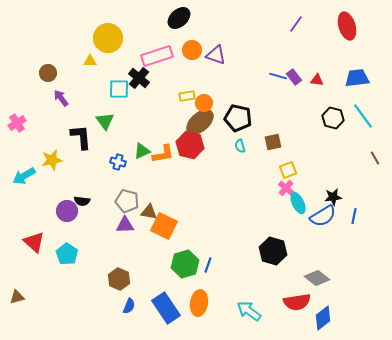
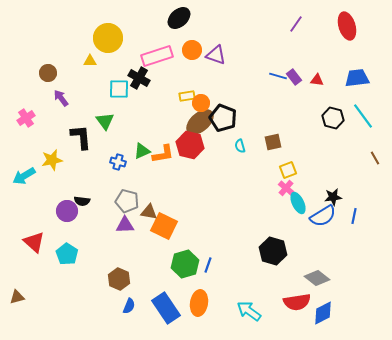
black cross at (139, 78): rotated 10 degrees counterclockwise
orange circle at (204, 103): moved 3 px left
black pentagon at (238, 118): moved 15 px left; rotated 8 degrees clockwise
pink cross at (17, 123): moved 9 px right, 5 px up
blue diamond at (323, 318): moved 5 px up; rotated 10 degrees clockwise
